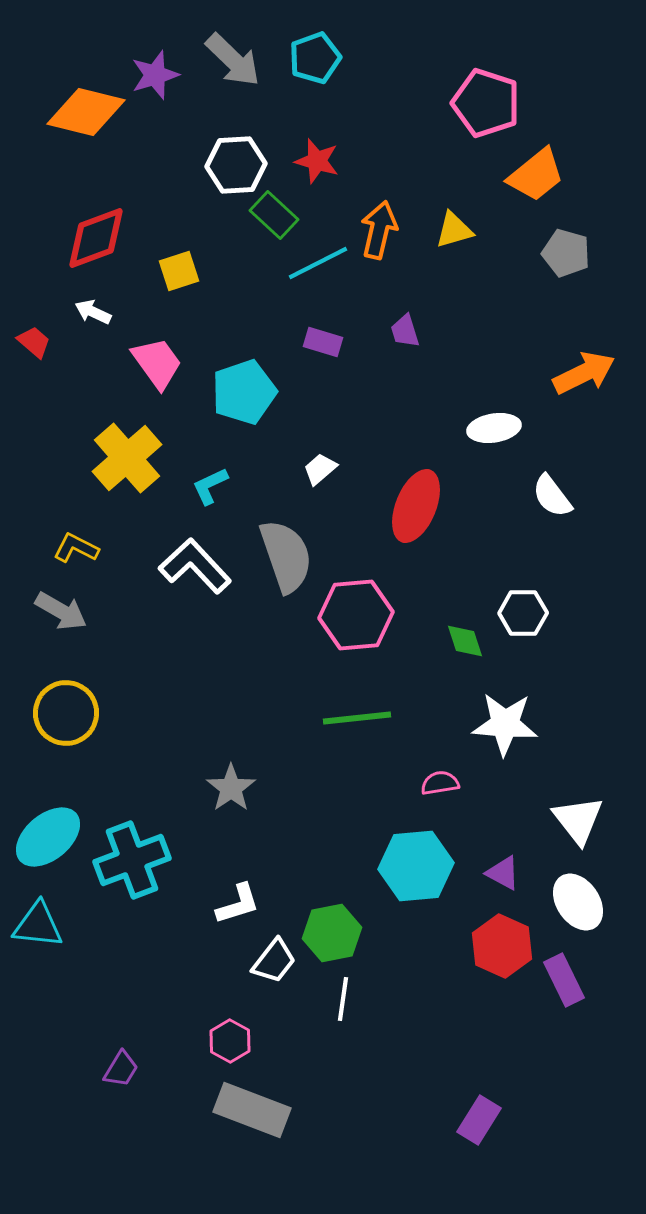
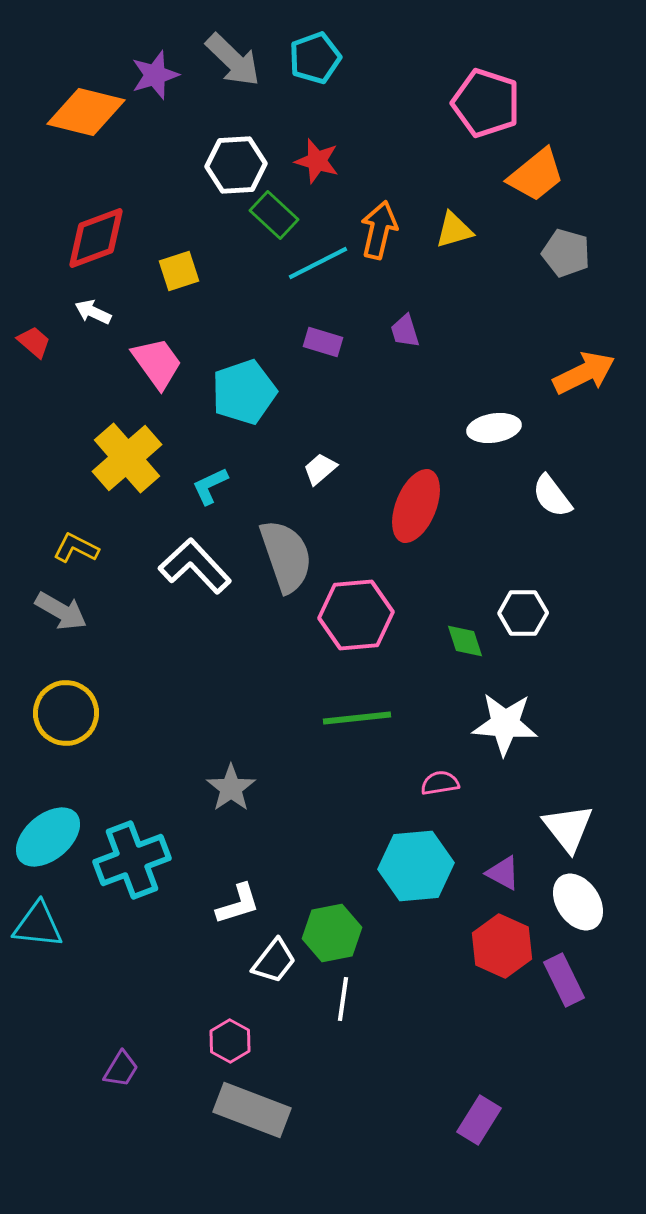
white triangle at (578, 820): moved 10 px left, 8 px down
